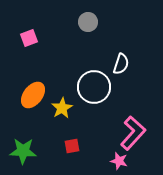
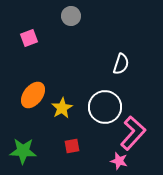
gray circle: moved 17 px left, 6 px up
white circle: moved 11 px right, 20 px down
